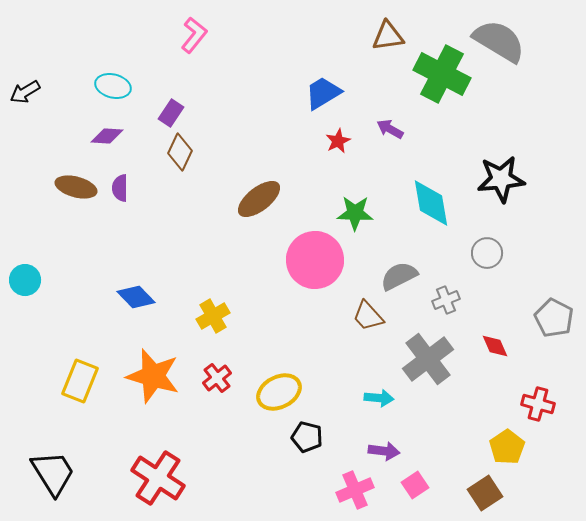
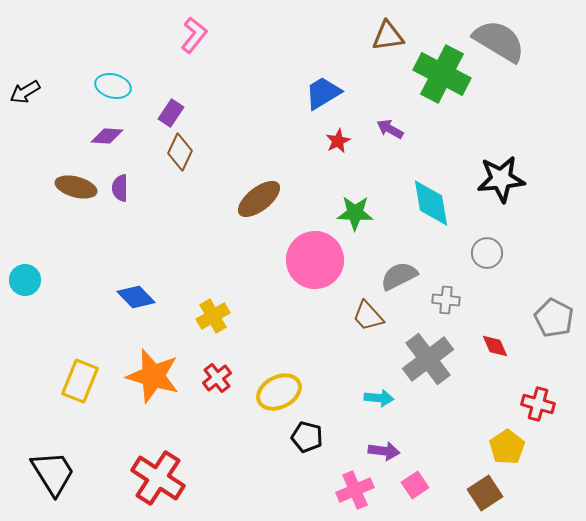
gray cross at (446, 300): rotated 28 degrees clockwise
